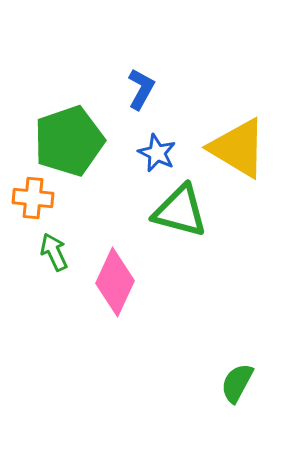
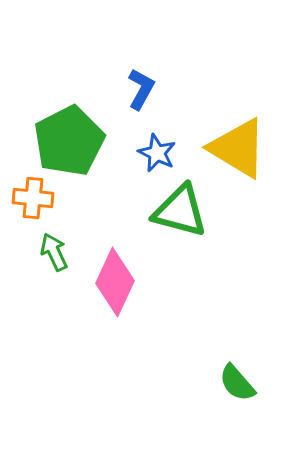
green pentagon: rotated 8 degrees counterclockwise
green semicircle: rotated 69 degrees counterclockwise
